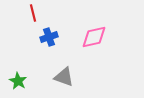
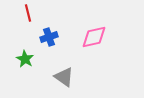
red line: moved 5 px left
gray triangle: rotated 15 degrees clockwise
green star: moved 7 px right, 22 px up
